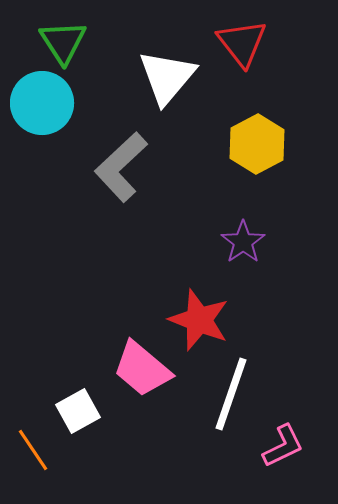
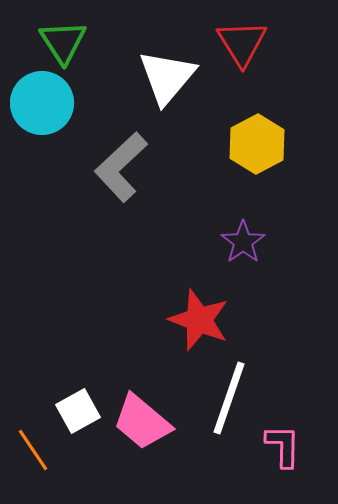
red triangle: rotated 6 degrees clockwise
pink trapezoid: moved 53 px down
white line: moved 2 px left, 4 px down
pink L-shape: rotated 63 degrees counterclockwise
